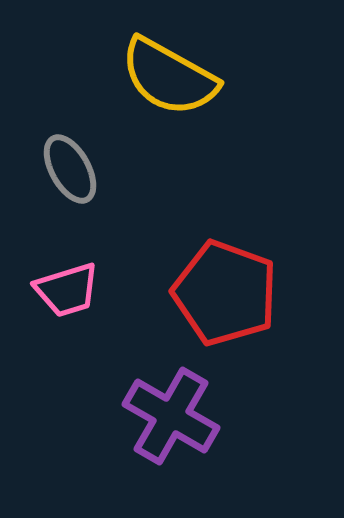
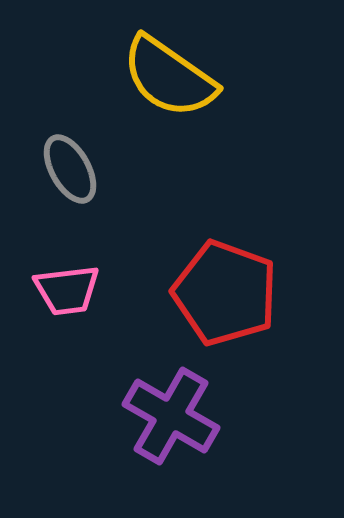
yellow semicircle: rotated 6 degrees clockwise
pink trapezoid: rotated 10 degrees clockwise
